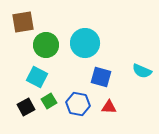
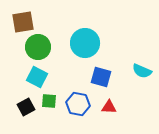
green circle: moved 8 px left, 2 px down
green square: rotated 35 degrees clockwise
